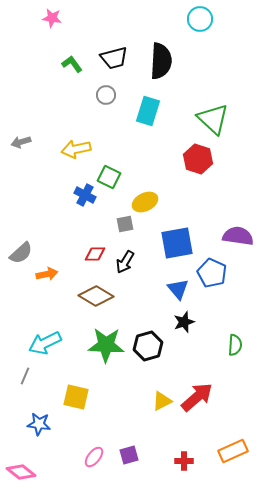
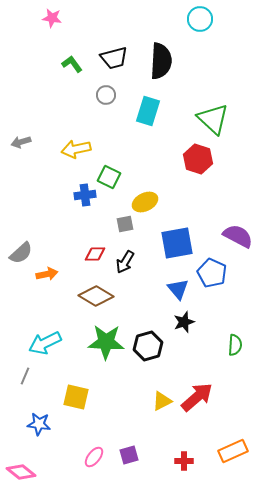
blue cross: rotated 35 degrees counterclockwise
purple semicircle: rotated 20 degrees clockwise
green star: moved 3 px up
